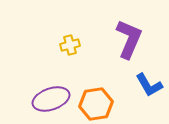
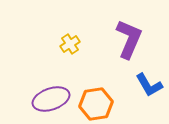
yellow cross: moved 1 px up; rotated 18 degrees counterclockwise
